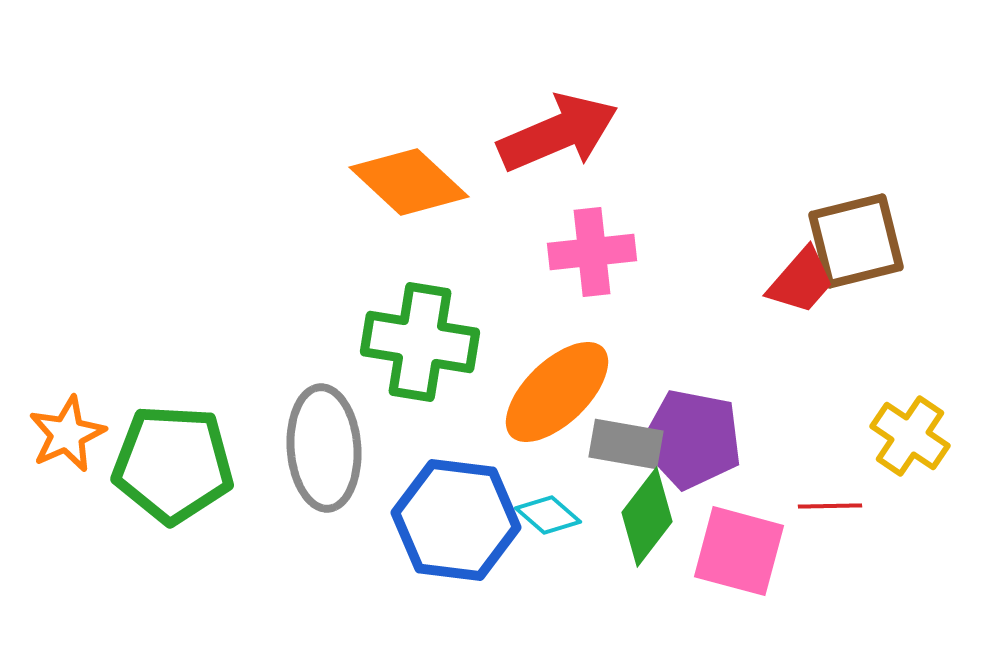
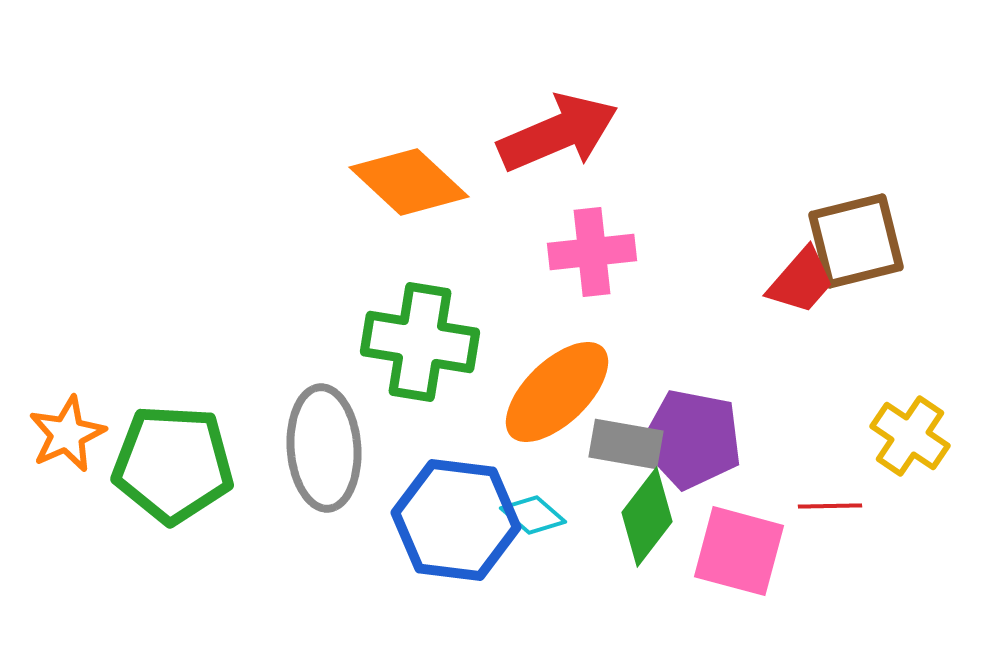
cyan diamond: moved 15 px left
